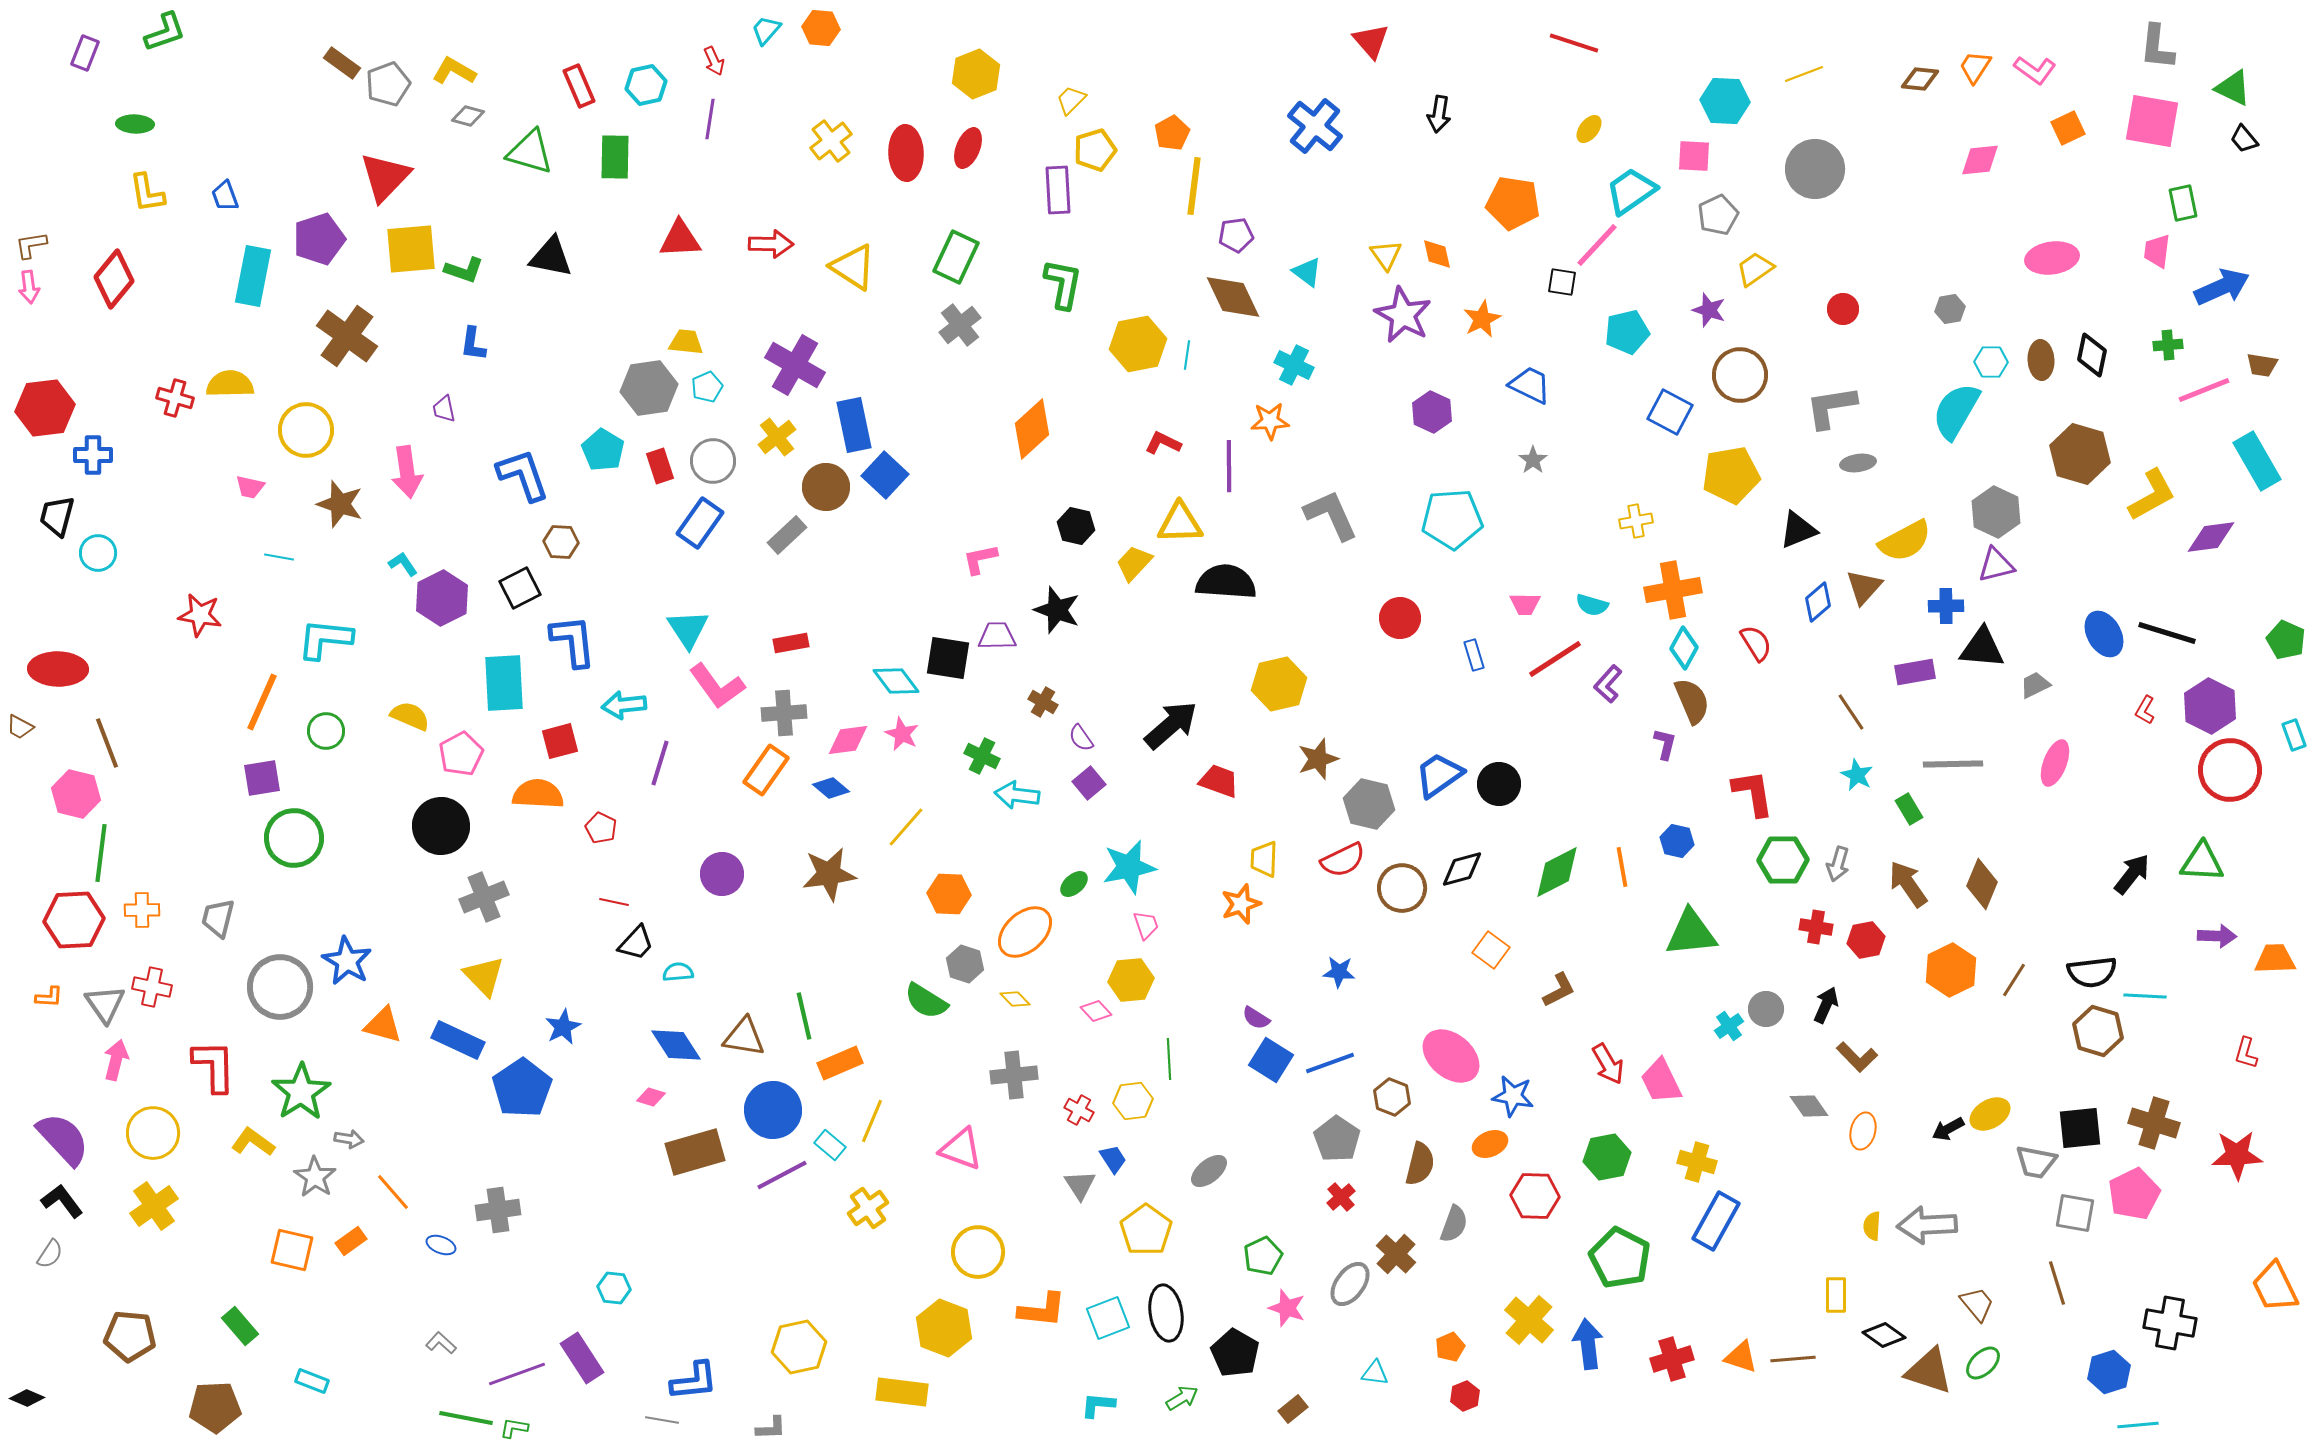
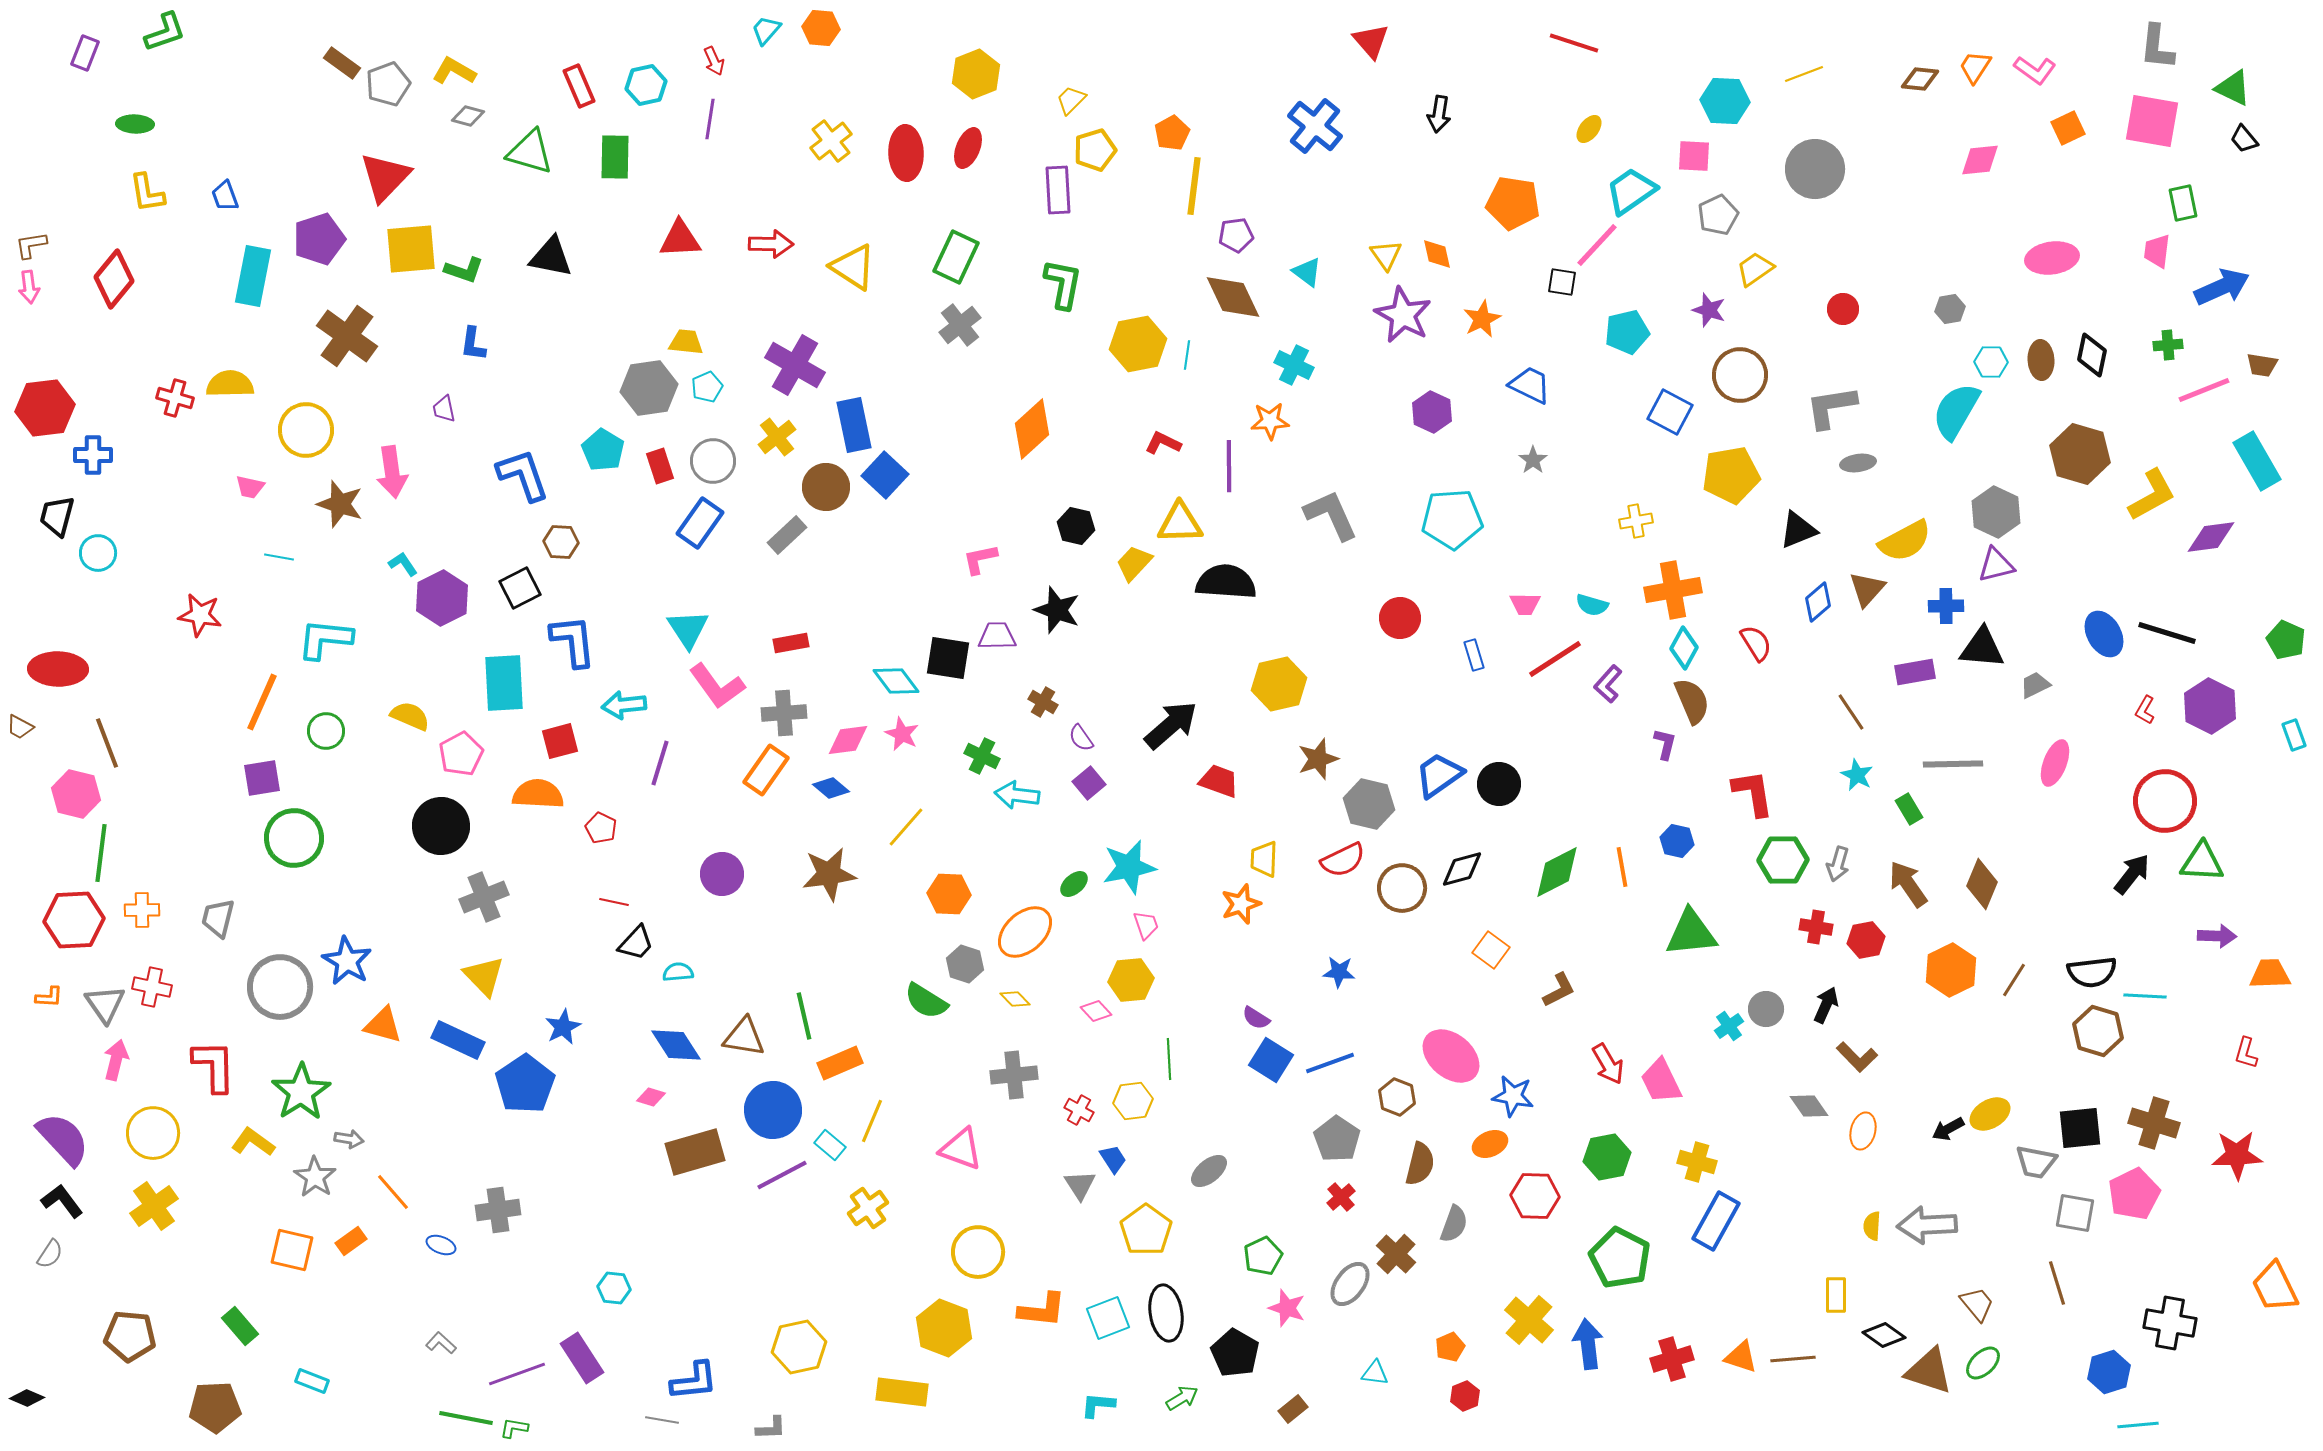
pink arrow at (407, 472): moved 15 px left
brown triangle at (1864, 587): moved 3 px right, 2 px down
red circle at (2230, 770): moved 65 px left, 31 px down
orange trapezoid at (2275, 959): moved 5 px left, 15 px down
blue pentagon at (522, 1088): moved 3 px right, 4 px up
brown hexagon at (1392, 1097): moved 5 px right
